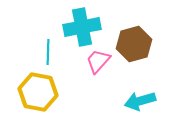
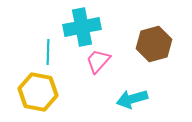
brown hexagon: moved 20 px right
cyan arrow: moved 8 px left, 2 px up
